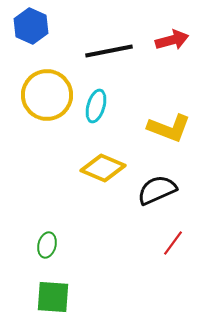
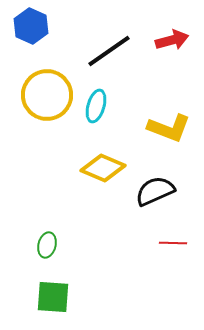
black line: rotated 24 degrees counterclockwise
black semicircle: moved 2 px left, 1 px down
red line: rotated 56 degrees clockwise
